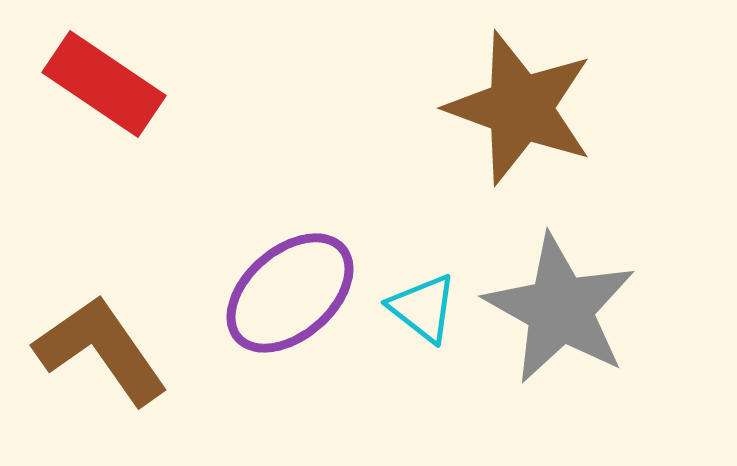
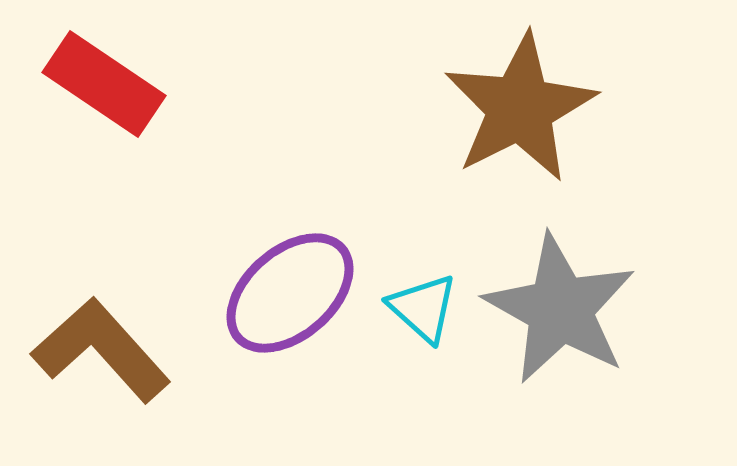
brown star: rotated 25 degrees clockwise
cyan triangle: rotated 4 degrees clockwise
brown L-shape: rotated 7 degrees counterclockwise
